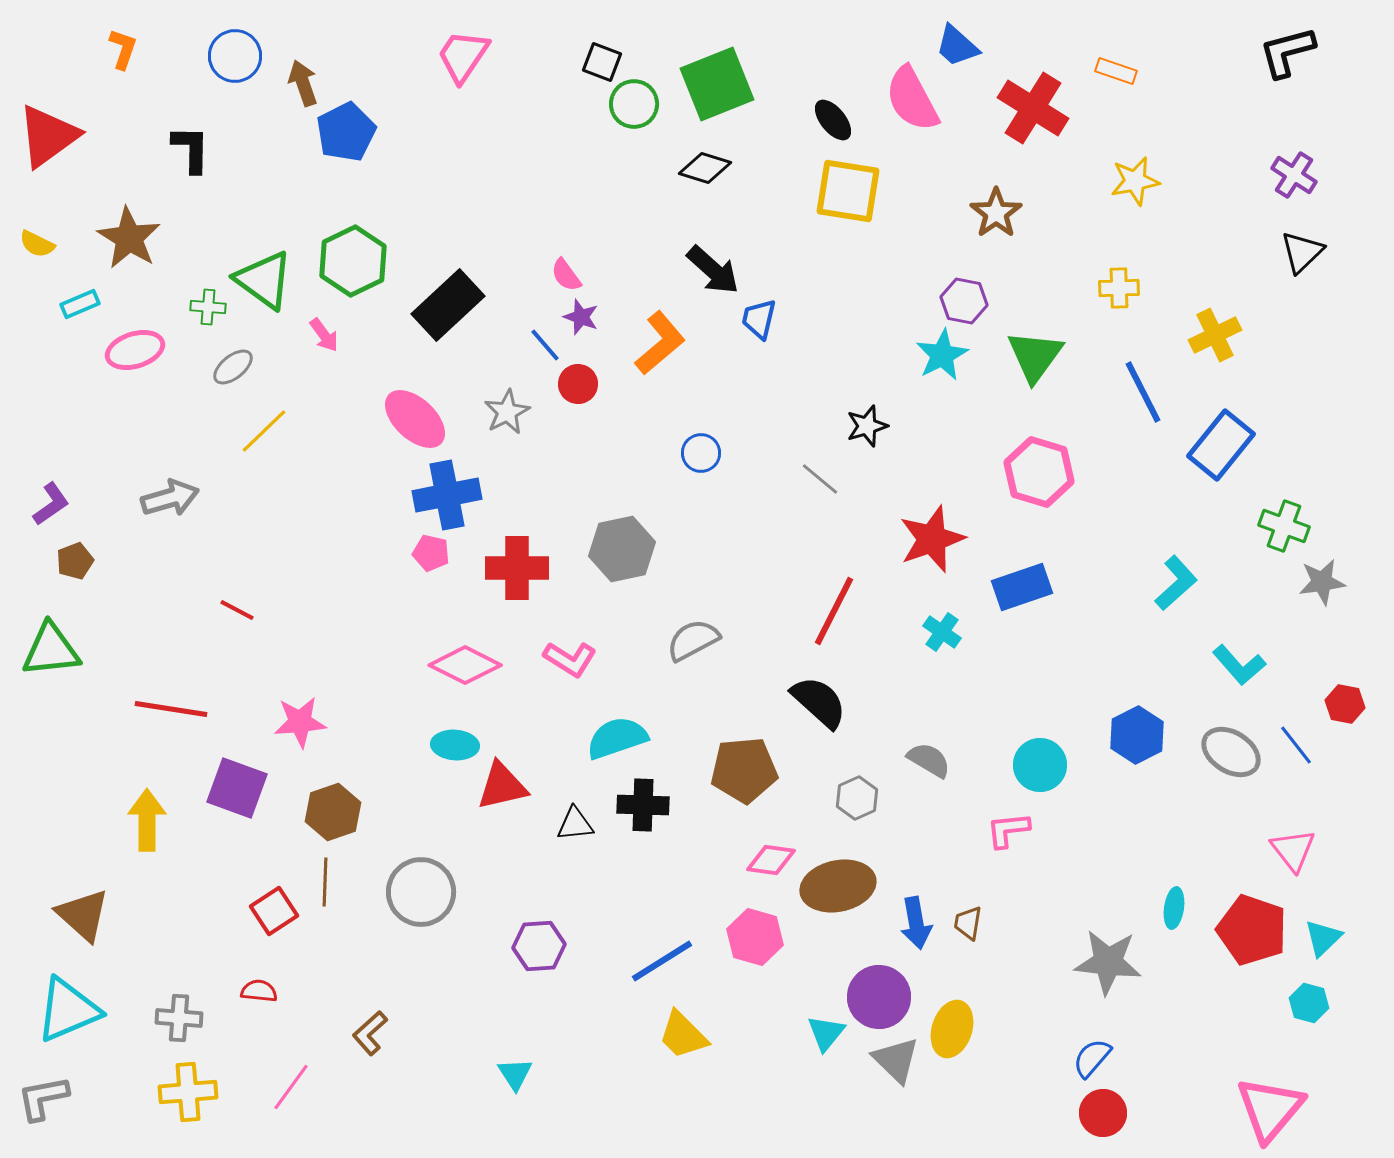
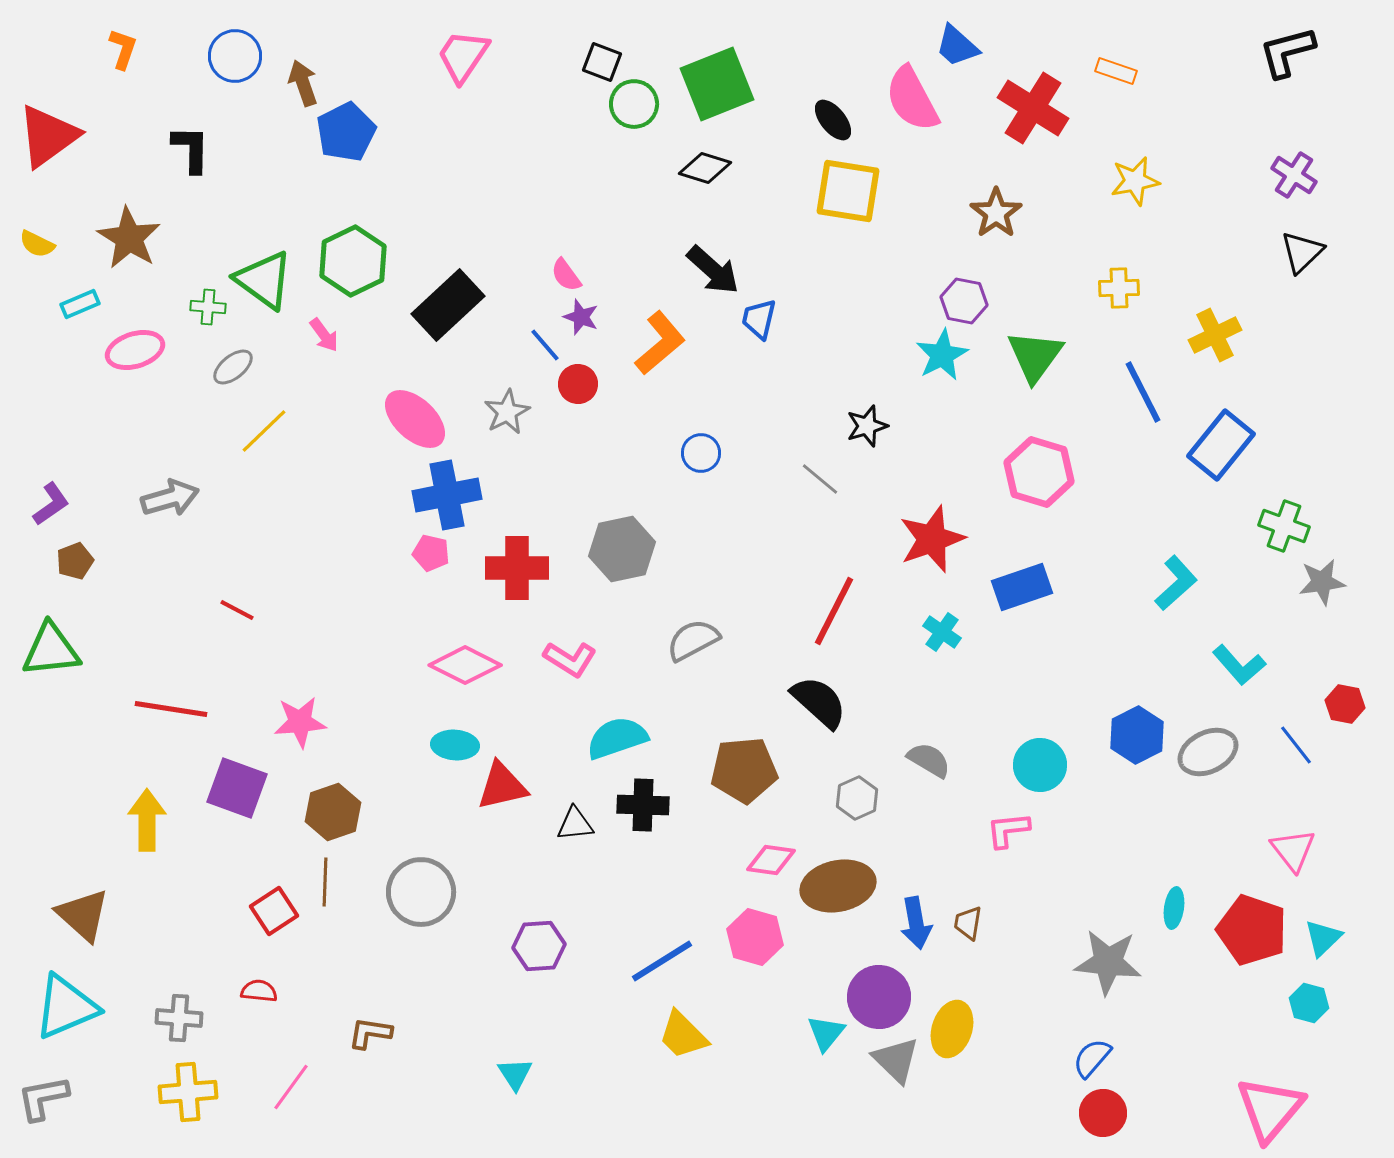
gray ellipse at (1231, 752): moved 23 px left; rotated 58 degrees counterclockwise
cyan triangle at (68, 1010): moved 2 px left, 3 px up
brown L-shape at (370, 1033): rotated 51 degrees clockwise
